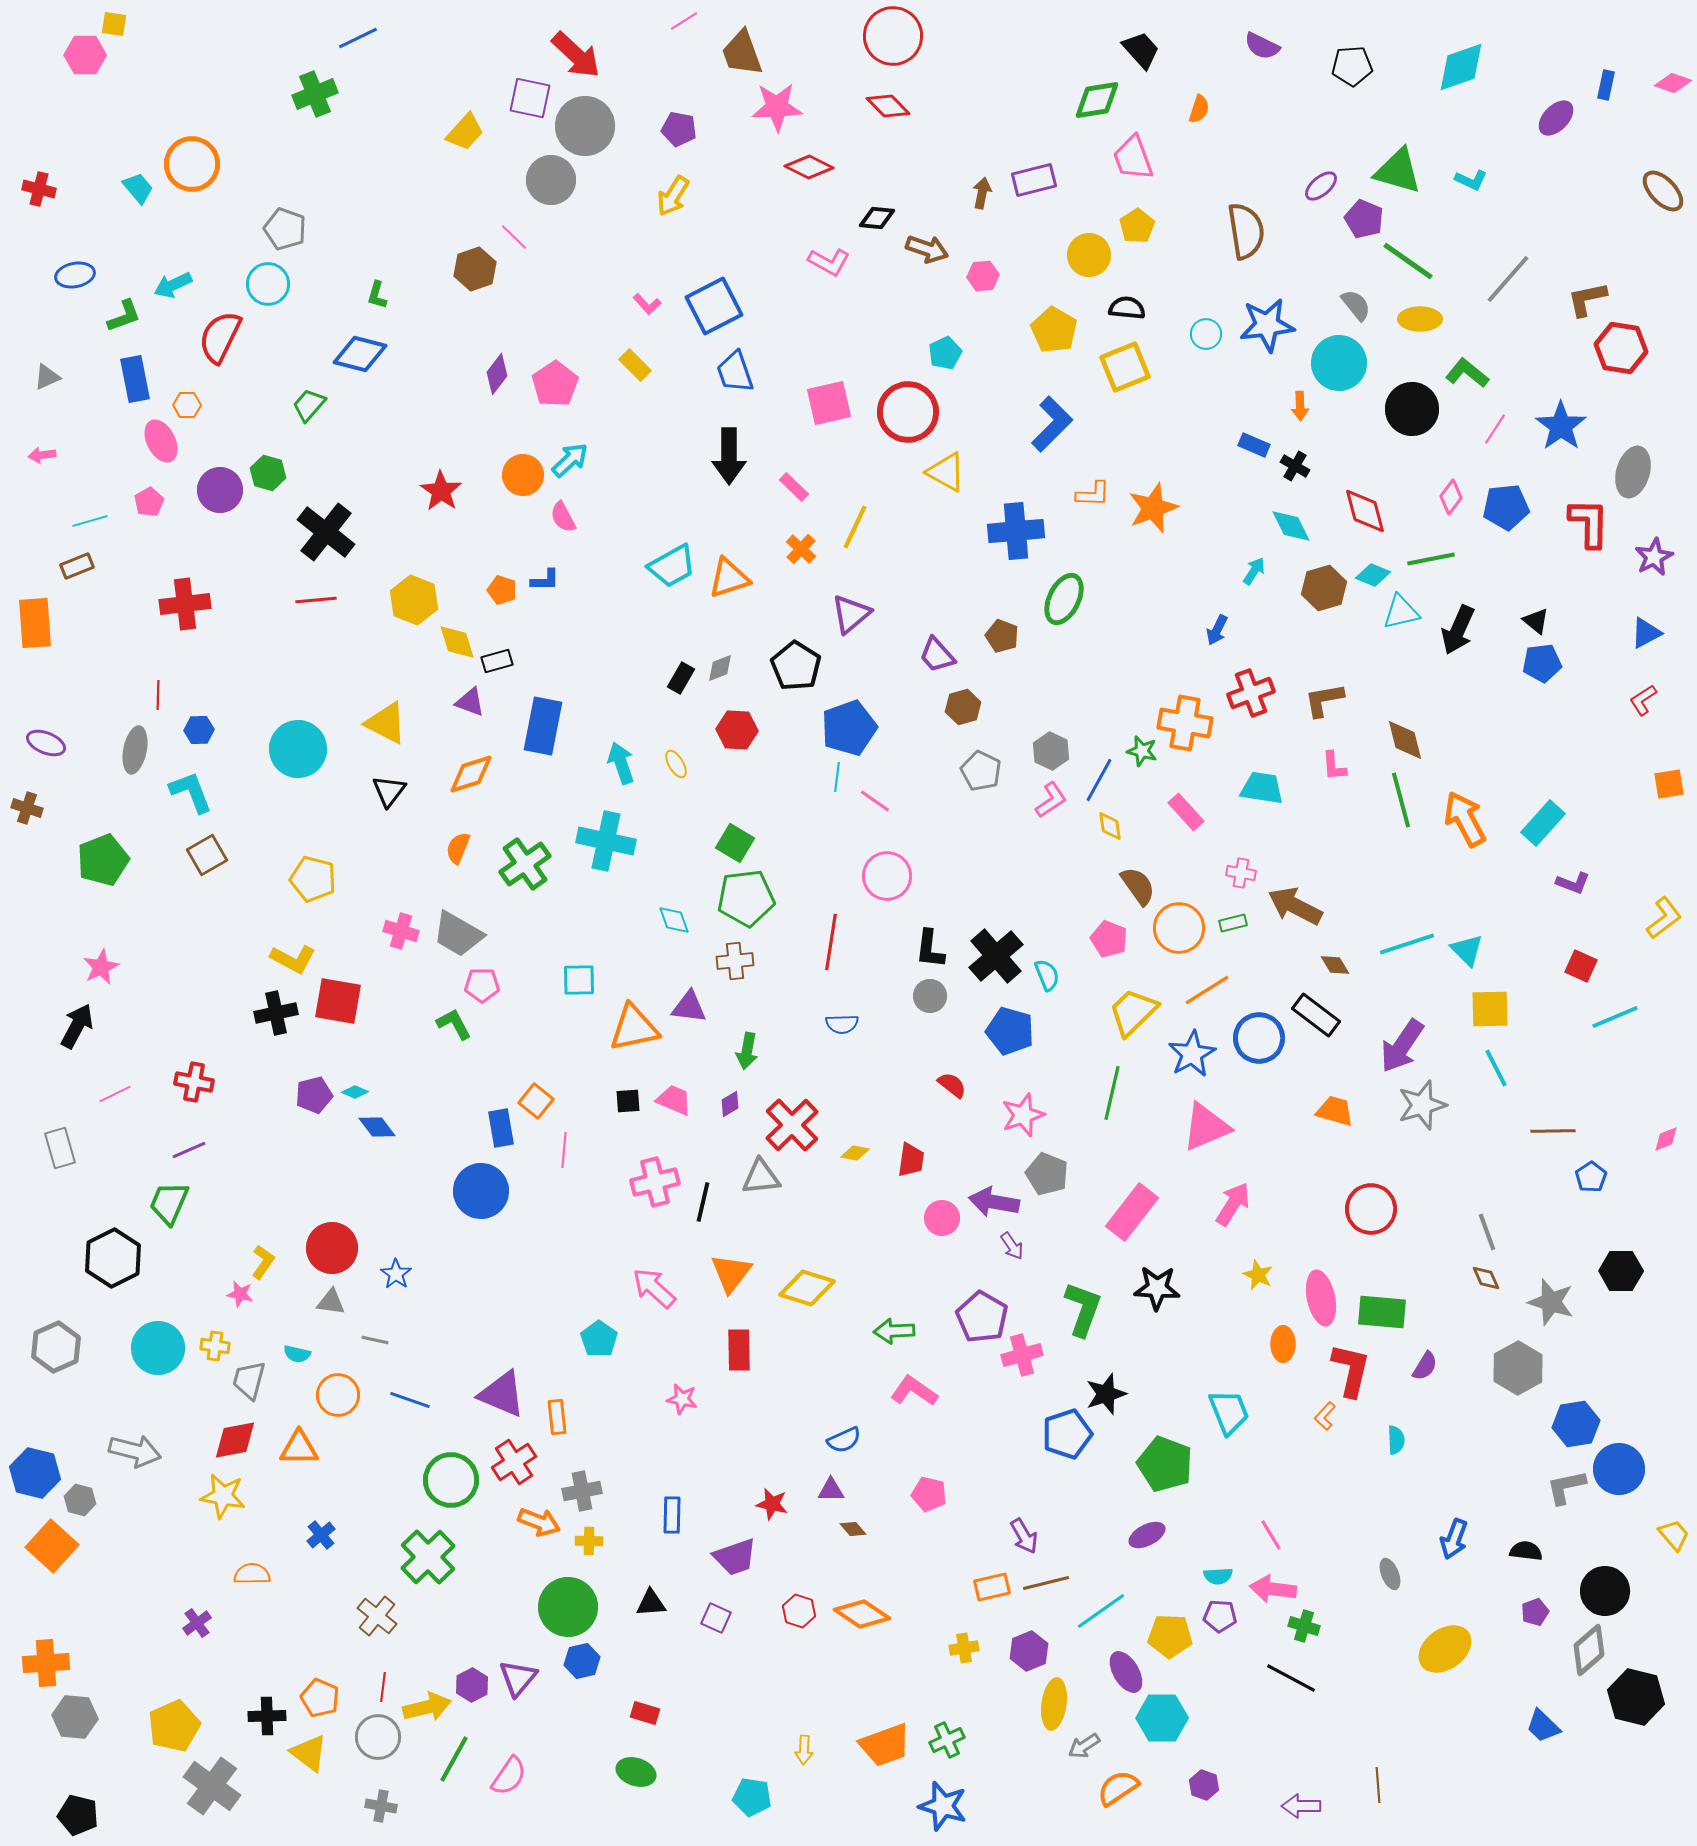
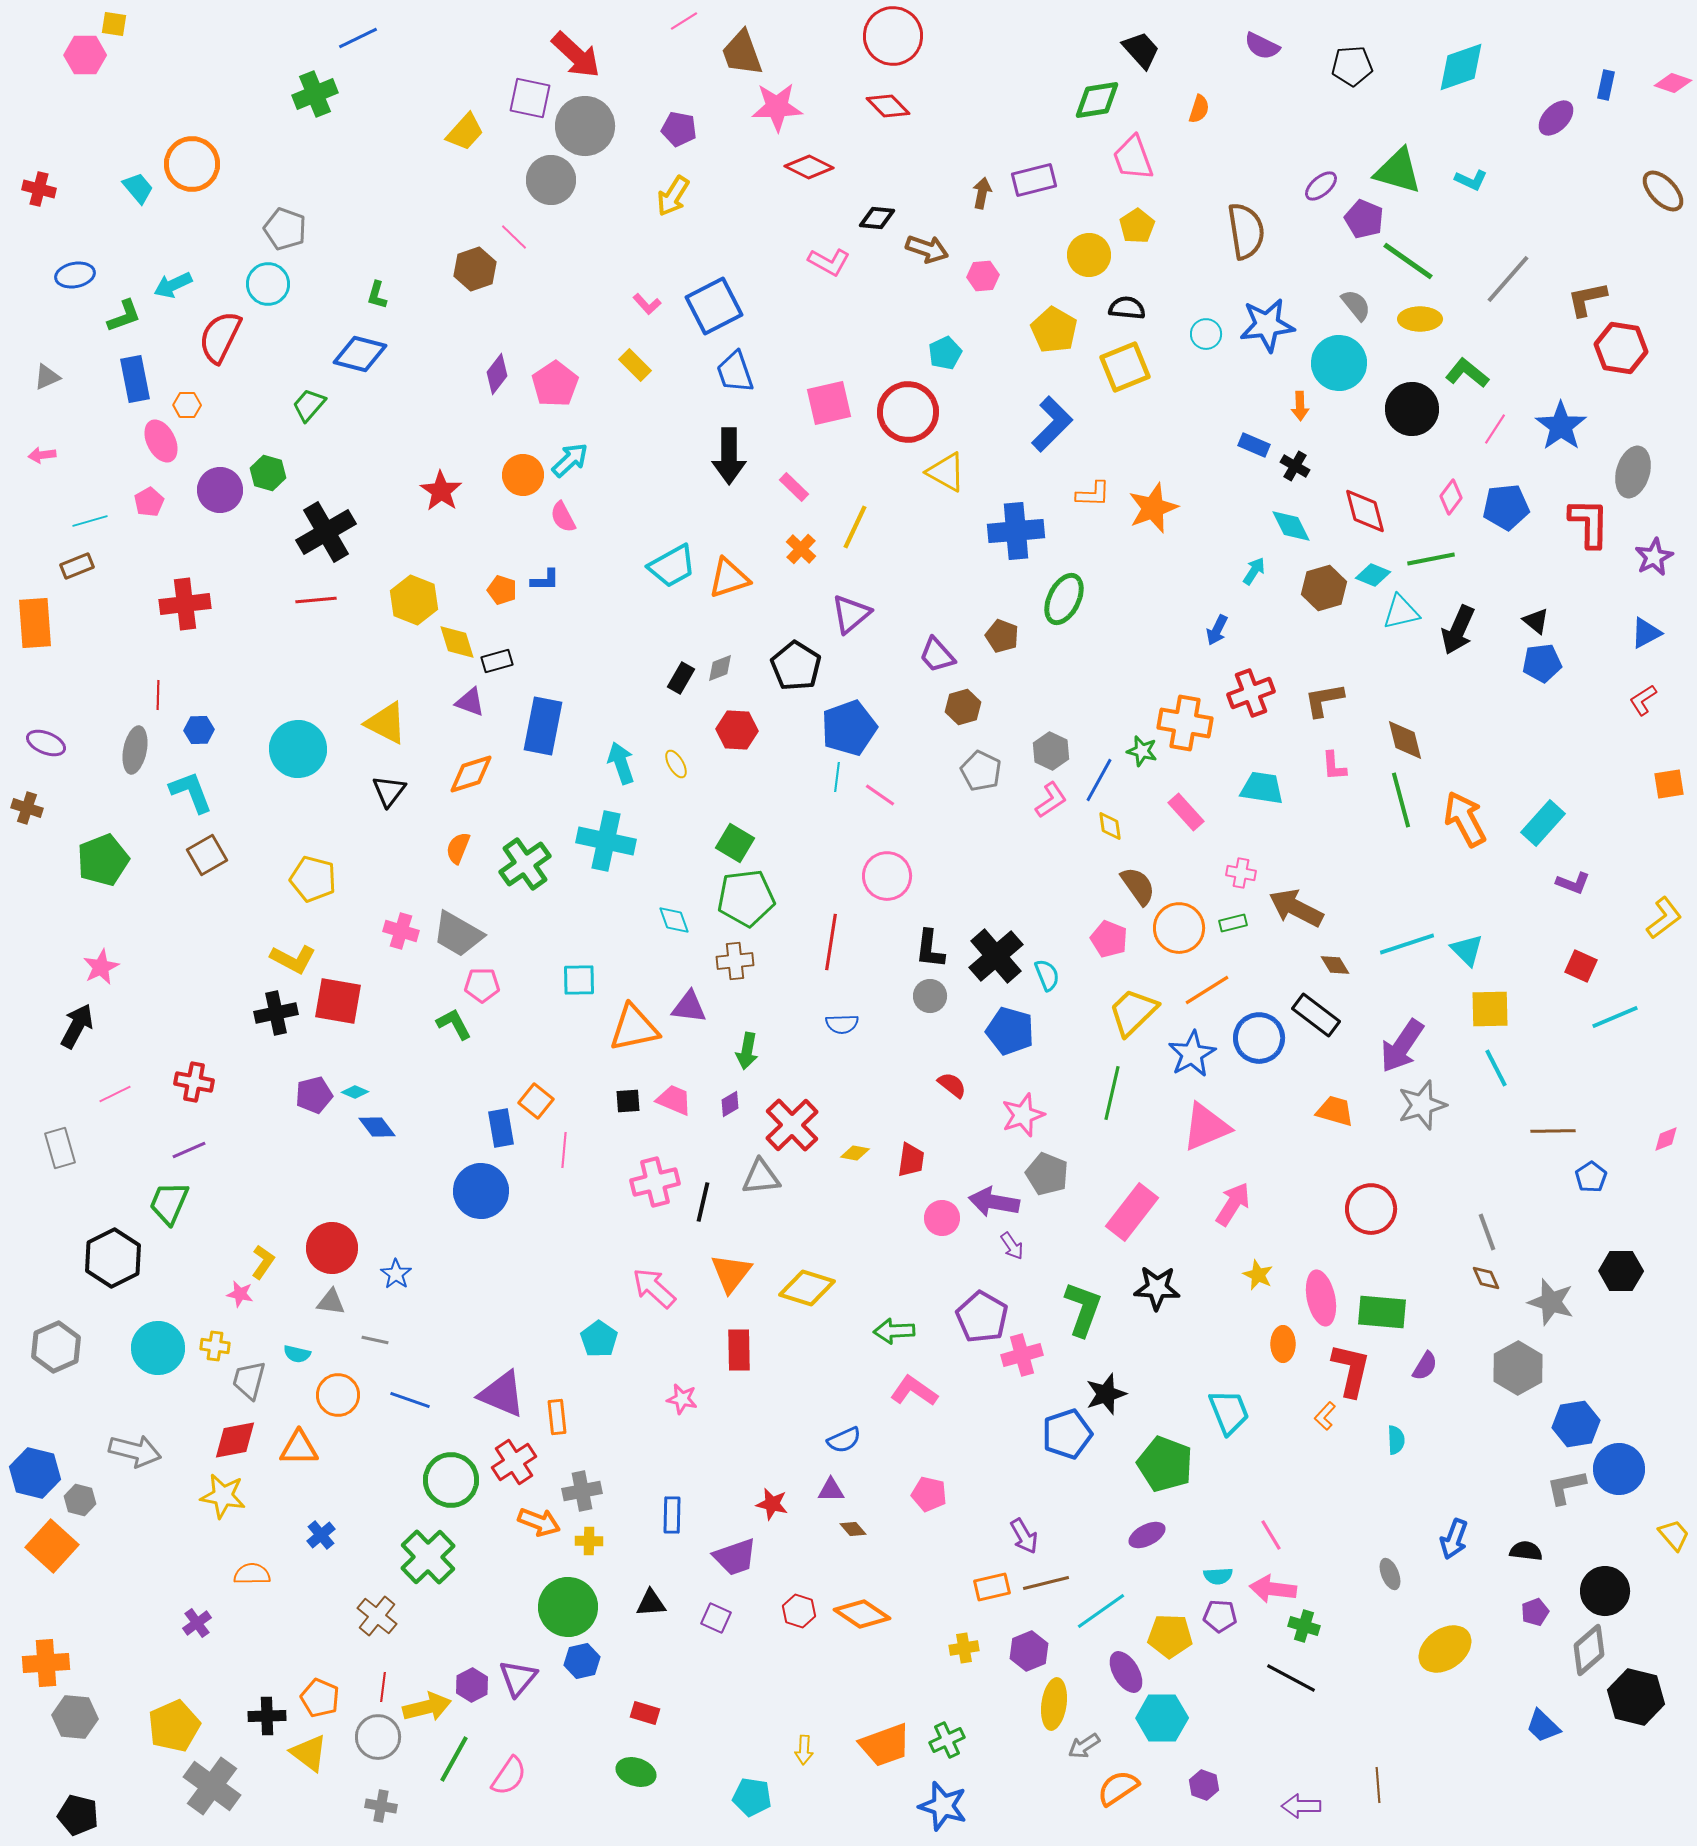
black cross at (326, 532): rotated 22 degrees clockwise
pink line at (875, 801): moved 5 px right, 6 px up
brown arrow at (1295, 906): moved 1 px right, 2 px down
